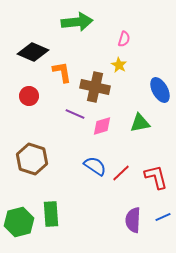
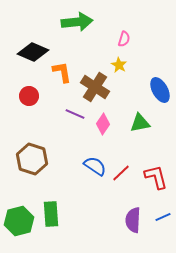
brown cross: rotated 20 degrees clockwise
pink diamond: moved 1 px right, 2 px up; rotated 40 degrees counterclockwise
green hexagon: moved 1 px up
